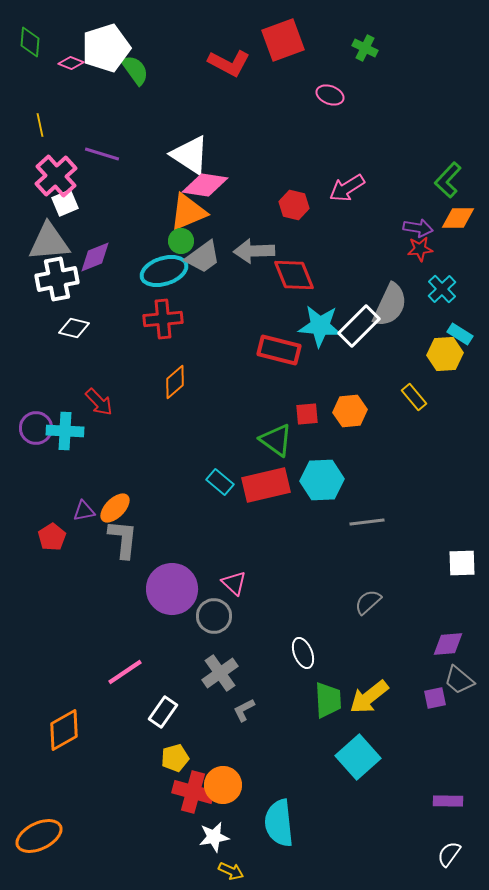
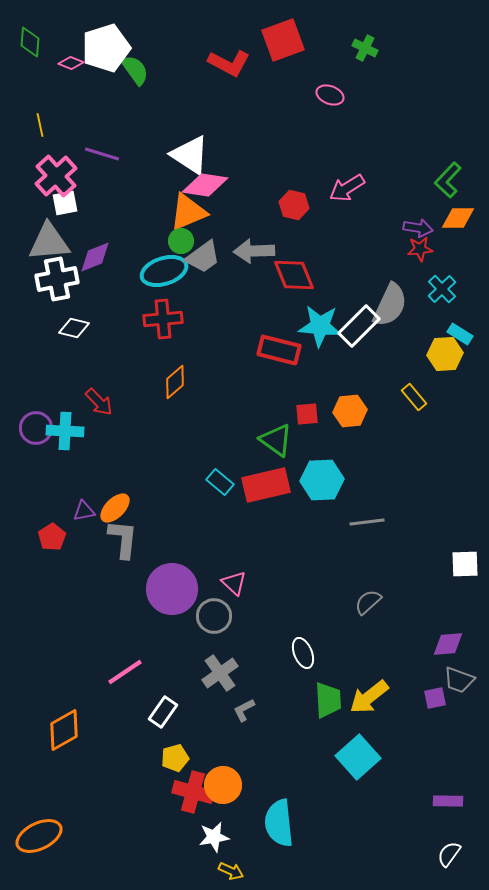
white square at (65, 203): rotated 12 degrees clockwise
white square at (462, 563): moved 3 px right, 1 px down
gray trapezoid at (459, 680): rotated 20 degrees counterclockwise
